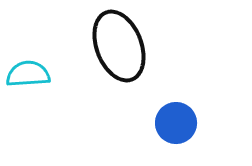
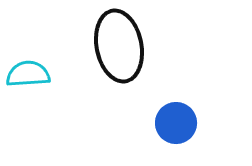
black ellipse: rotated 10 degrees clockwise
